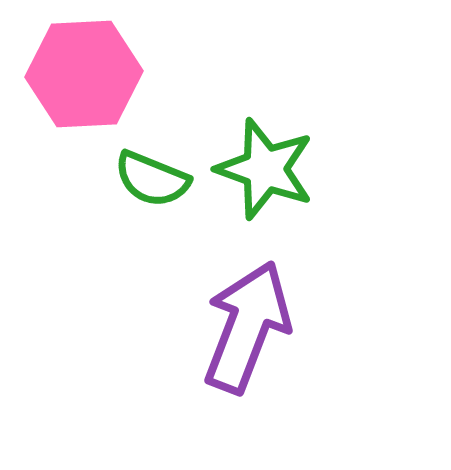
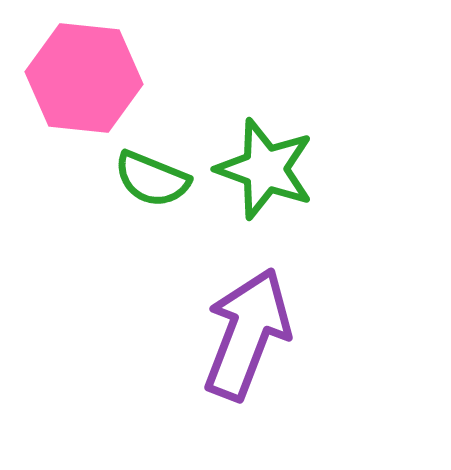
pink hexagon: moved 4 px down; rotated 9 degrees clockwise
purple arrow: moved 7 px down
